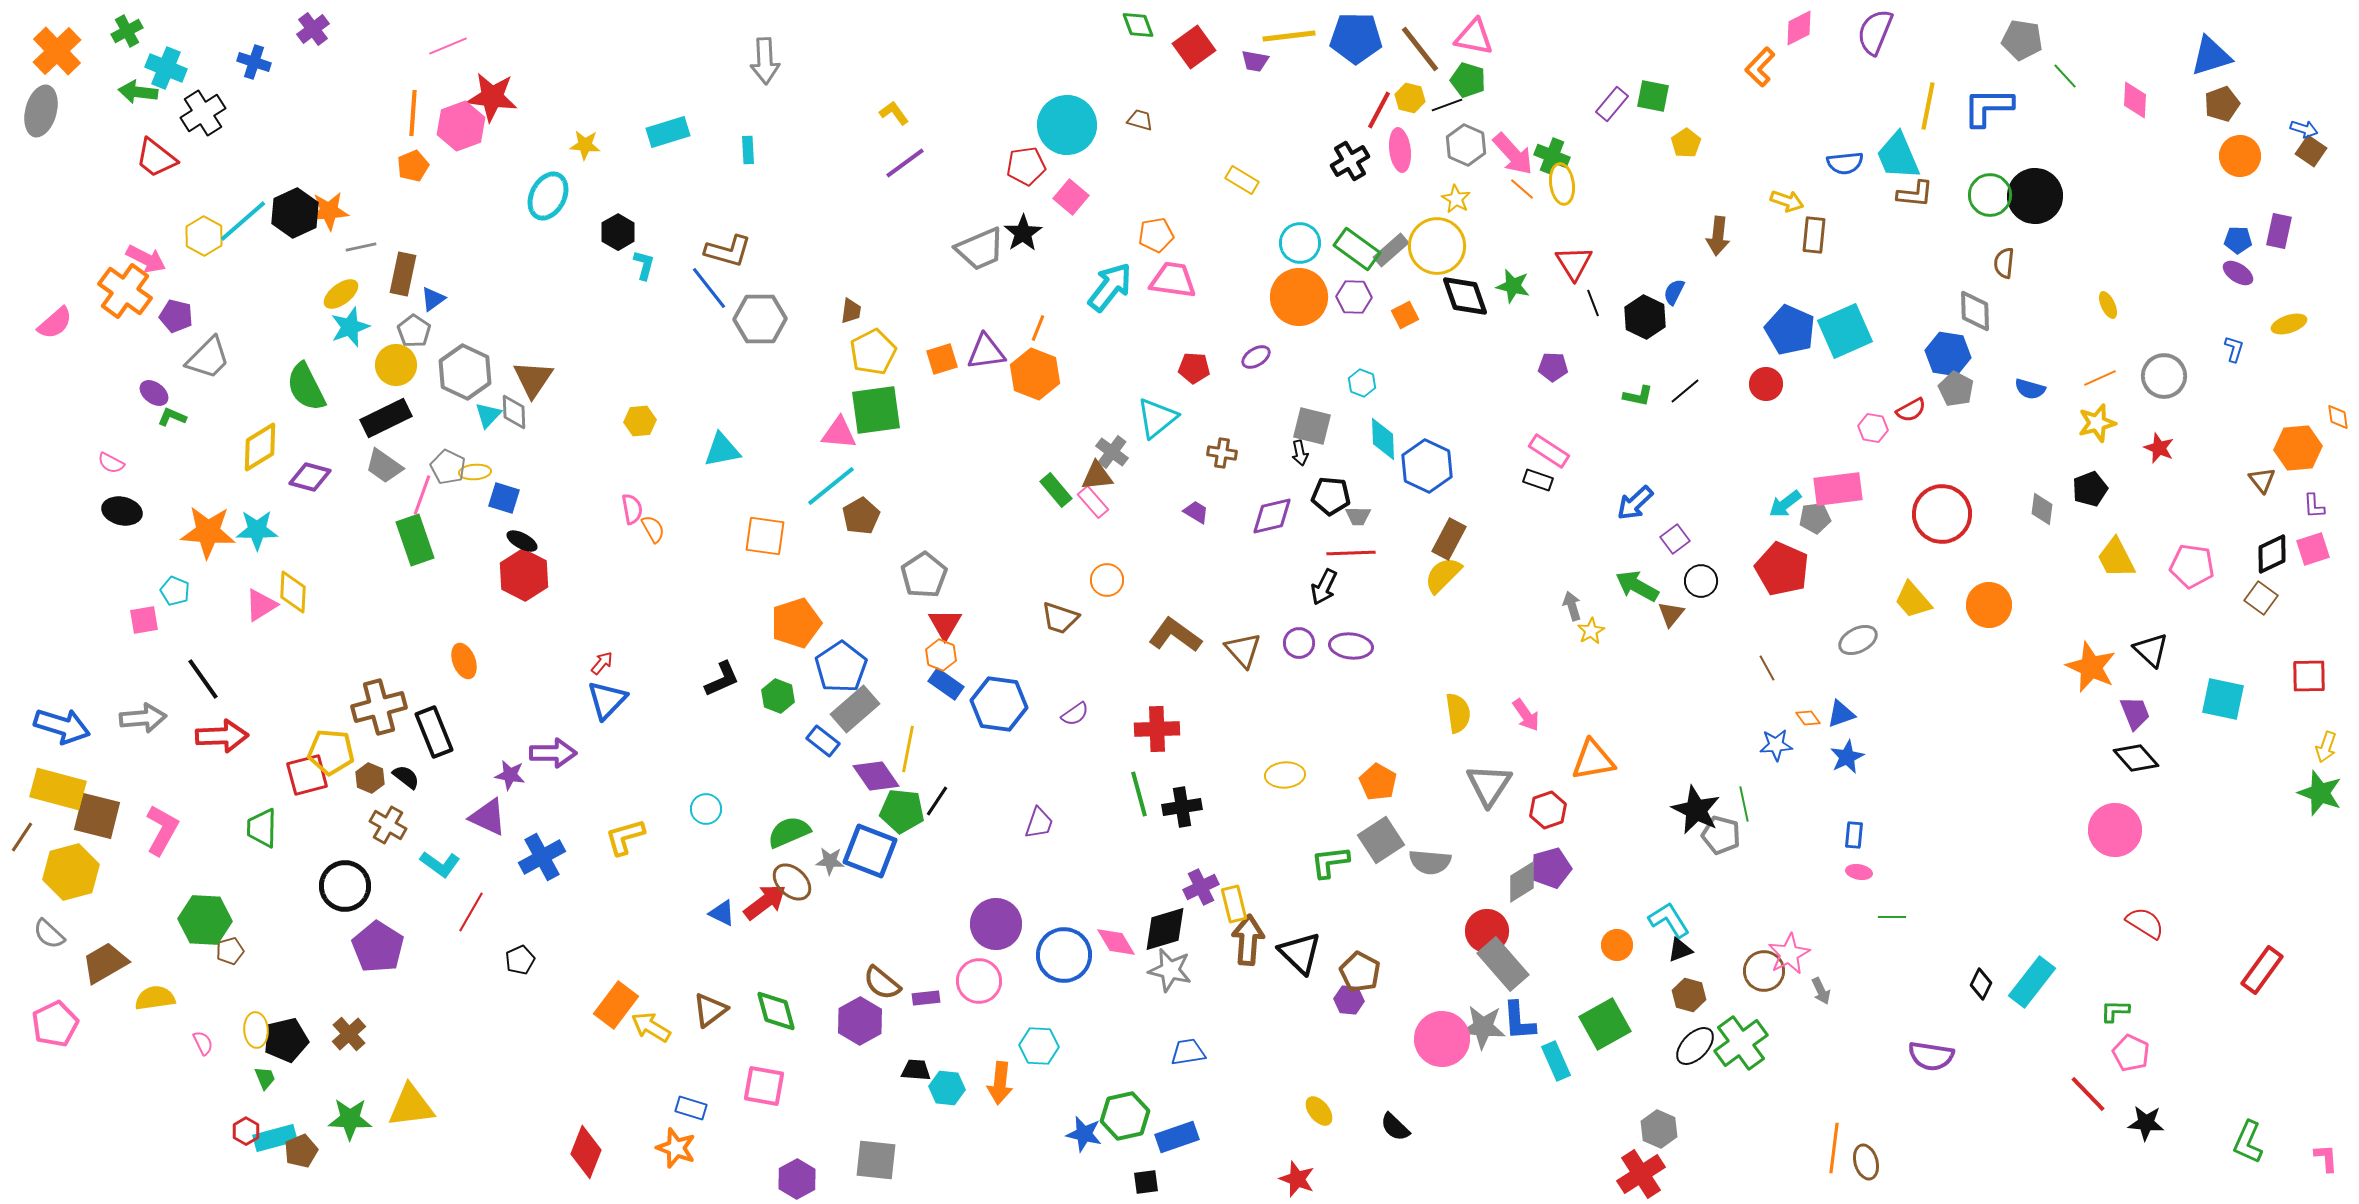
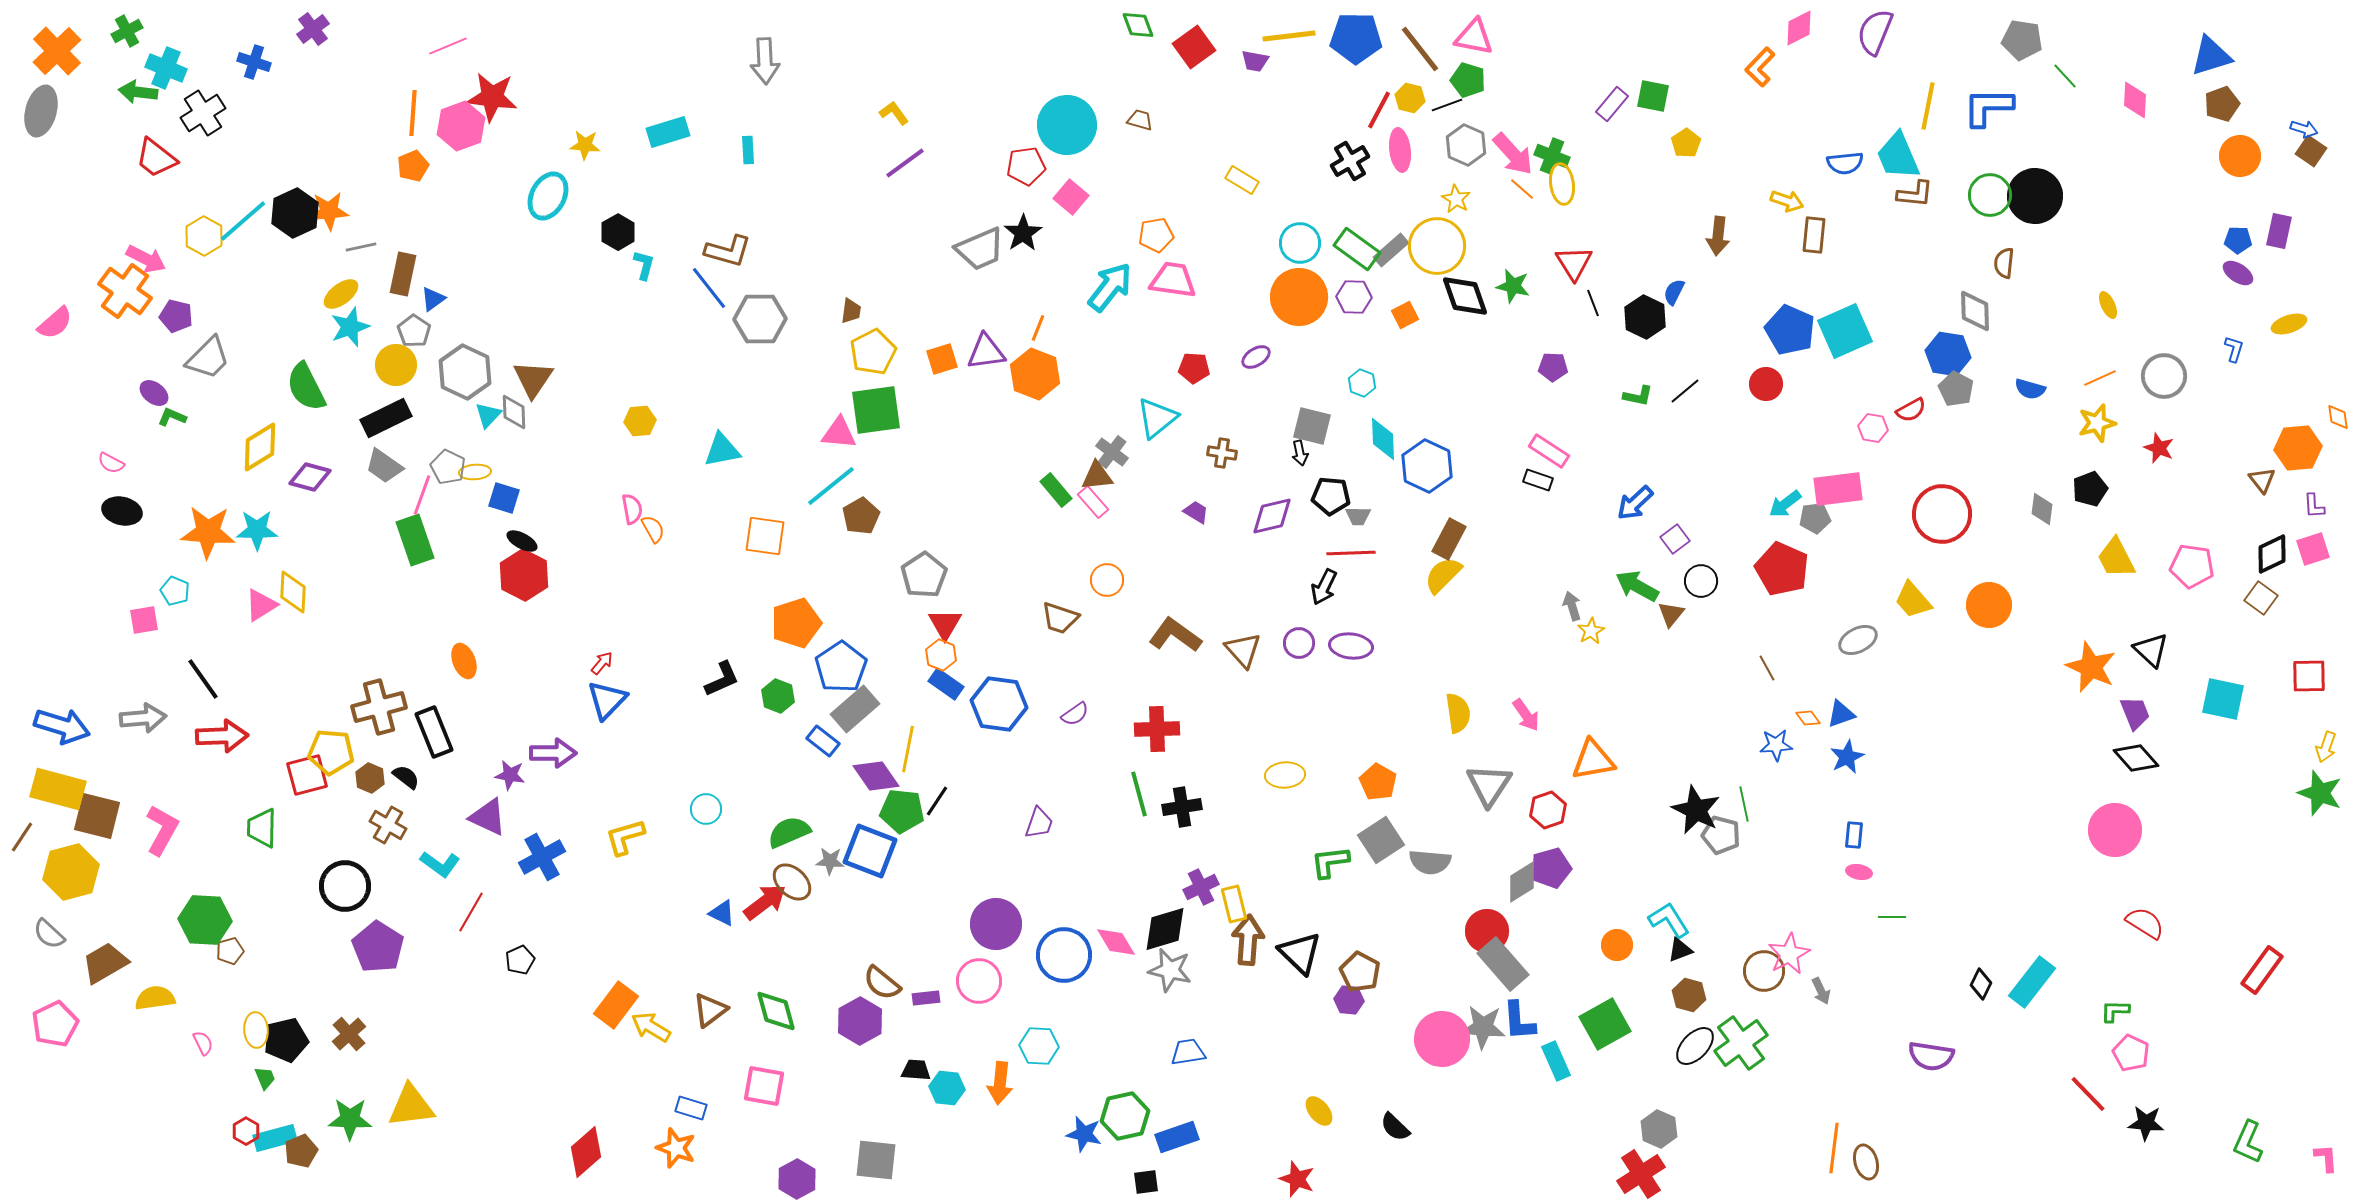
red diamond at (586, 1152): rotated 27 degrees clockwise
